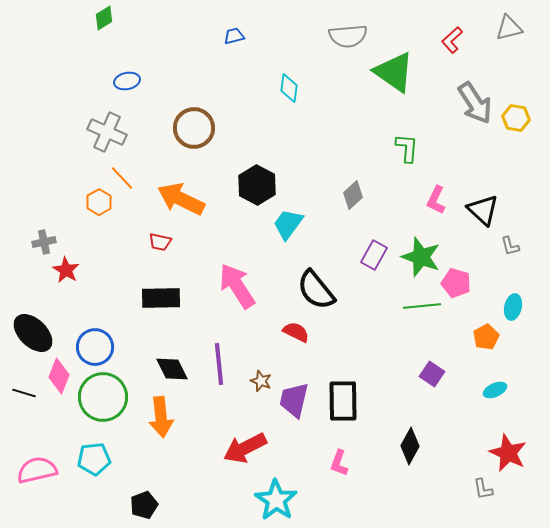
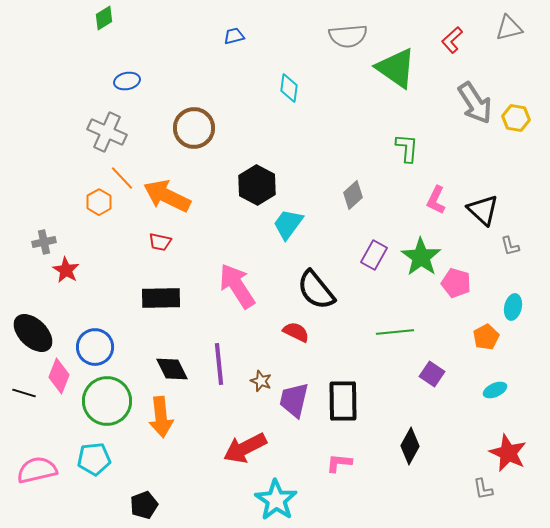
green triangle at (394, 72): moved 2 px right, 4 px up
orange arrow at (181, 199): moved 14 px left, 3 px up
green star at (421, 257): rotated 15 degrees clockwise
green line at (422, 306): moved 27 px left, 26 px down
green circle at (103, 397): moved 4 px right, 4 px down
pink L-shape at (339, 463): rotated 76 degrees clockwise
